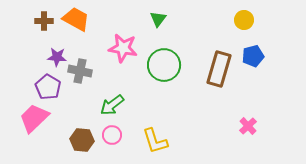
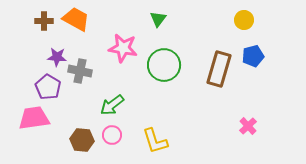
pink trapezoid: rotated 36 degrees clockwise
